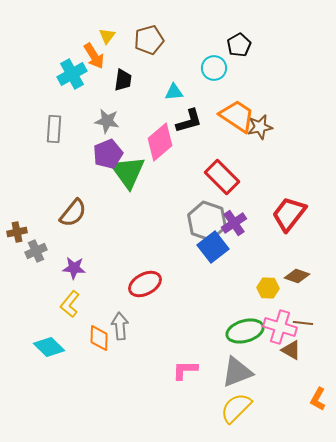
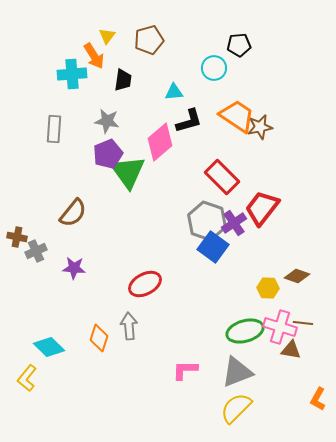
black pentagon: rotated 25 degrees clockwise
cyan cross: rotated 24 degrees clockwise
red trapezoid: moved 27 px left, 6 px up
brown cross: moved 5 px down; rotated 24 degrees clockwise
blue square: rotated 16 degrees counterclockwise
yellow L-shape: moved 43 px left, 74 px down
gray arrow: moved 9 px right
orange diamond: rotated 16 degrees clockwise
brown triangle: rotated 20 degrees counterclockwise
